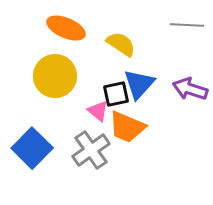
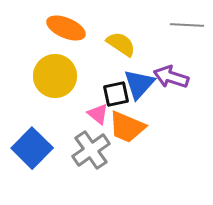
purple arrow: moved 19 px left, 12 px up
pink triangle: moved 3 px down
